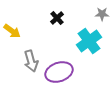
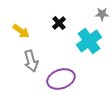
black cross: moved 2 px right, 5 px down
yellow arrow: moved 9 px right
purple ellipse: moved 2 px right, 7 px down
